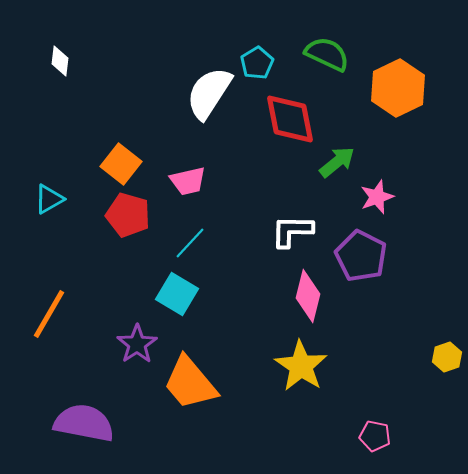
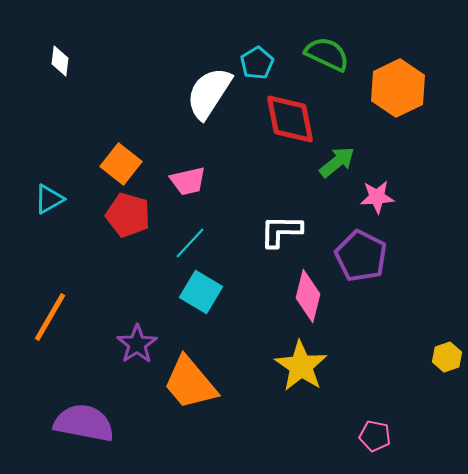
pink star: rotated 16 degrees clockwise
white L-shape: moved 11 px left
cyan square: moved 24 px right, 2 px up
orange line: moved 1 px right, 3 px down
